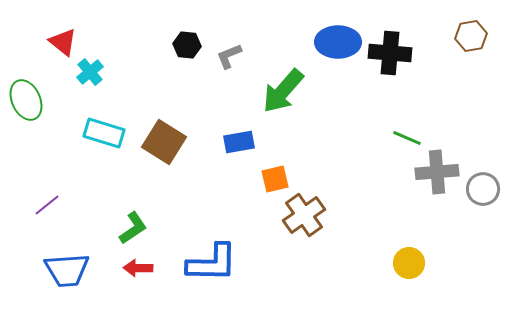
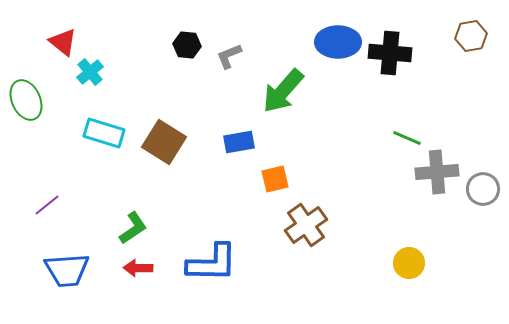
brown cross: moved 2 px right, 10 px down
